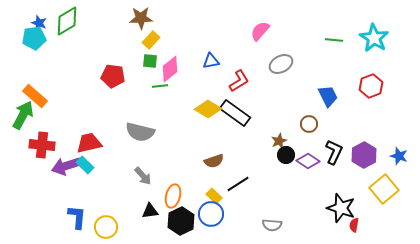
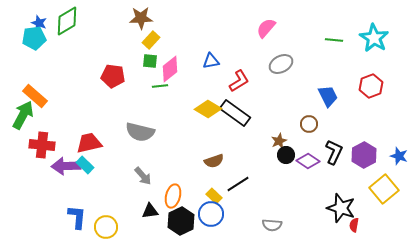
pink semicircle at (260, 31): moved 6 px right, 3 px up
purple arrow at (66, 166): rotated 16 degrees clockwise
